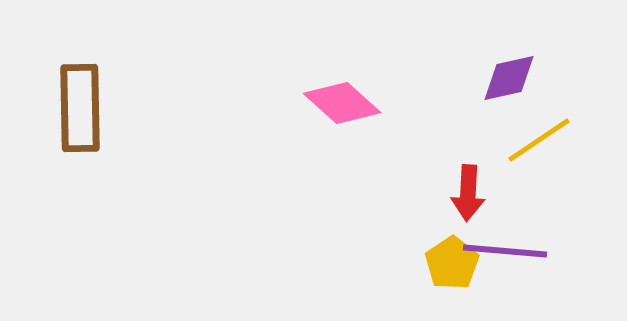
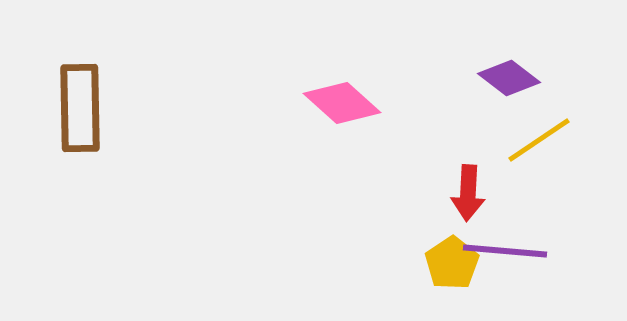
purple diamond: rotated 50 degrees clockwise
